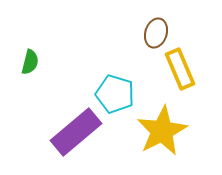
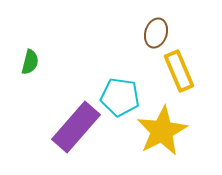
yellow rectangle: moved 1 px left, 2 px down
cyan pentagon: moved 5 px right, 3 px down; rotated 9 degrees counterclockwise
purple rectangle: moved 5 px up; rotated 9 degrees counterclockwise
